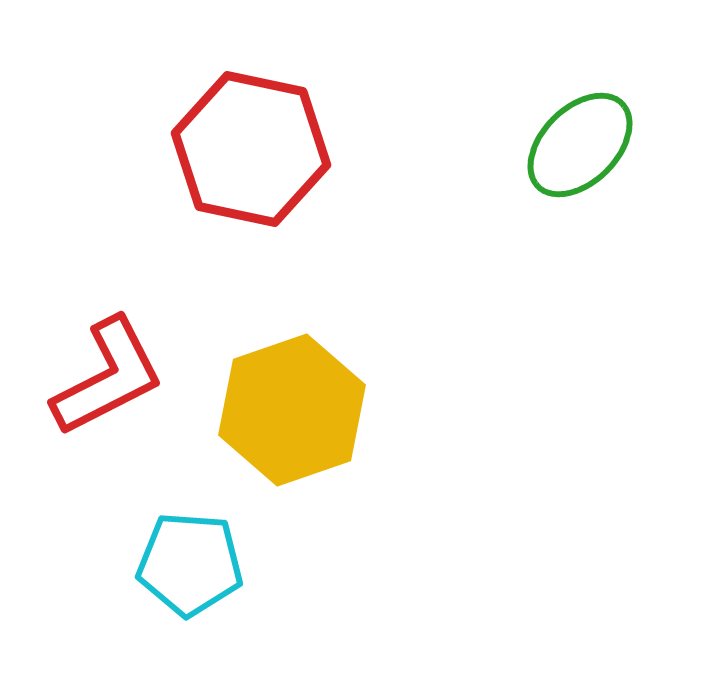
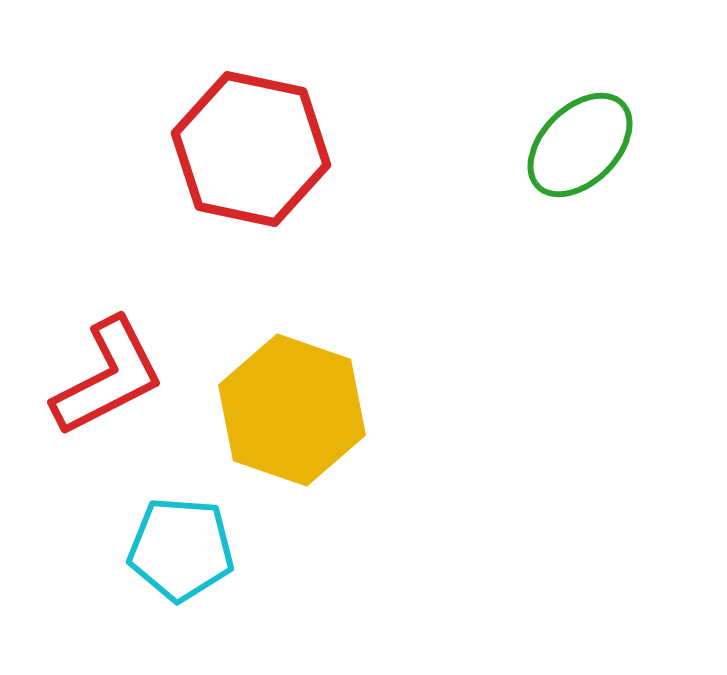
yellow hexagon: rotated 22 degrees counterclockwise
cyan pentagon: moved 9 px left, 15 px up
